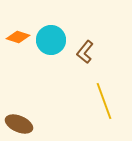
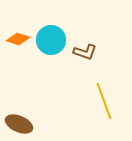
orange diamond: moved 2 px down
brown L-shape: rotated 110 degrees counterclockwise
